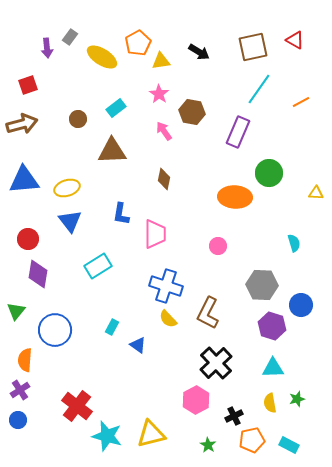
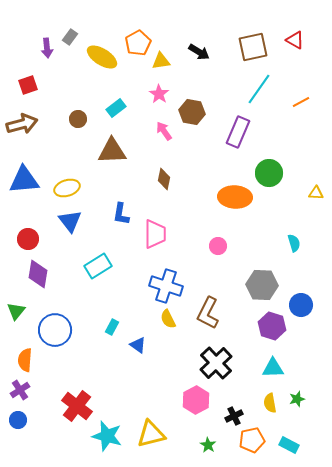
yellow semicircle at (168, 319): rotated 18 degrees clockwise
